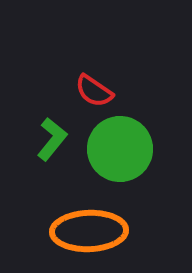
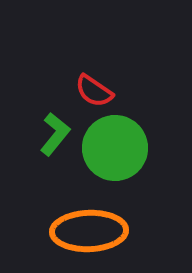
green L-shape: moved 3 px right, 5 px up
green circle: moved 5 px left, 1 px up
